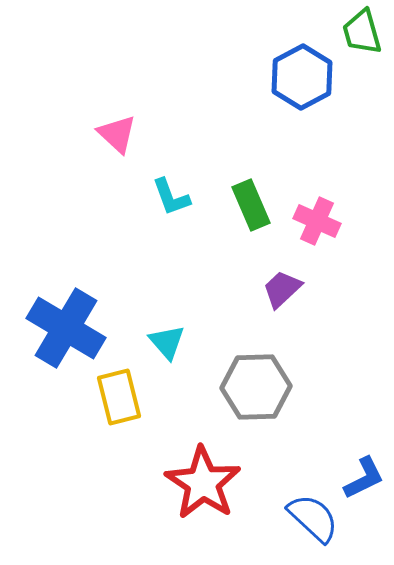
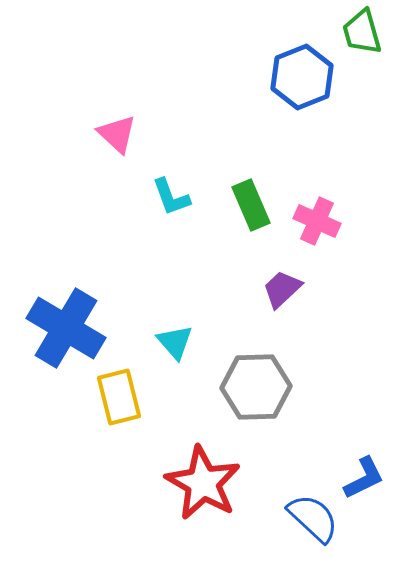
blue hexagon: rotated 6 degrees clockwise
cyan triangle: moved 8 px right
red star: rotated 4 degrees counterclockwise
